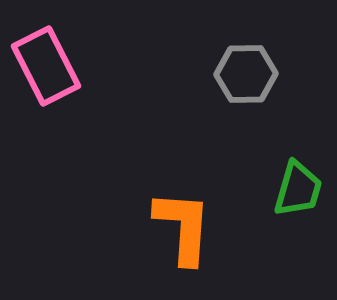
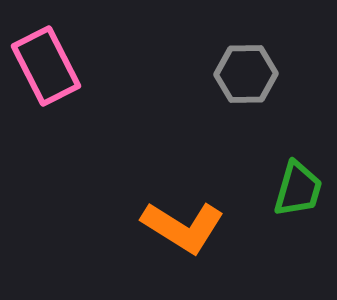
orange L-shape: rotated 118 degrees clockwise
